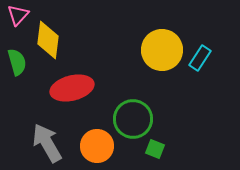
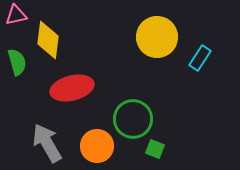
pink triangle: moved 2 px left; rotated 35 degrees clockwise
yellow circle: moved 5 px left, 13 px up
